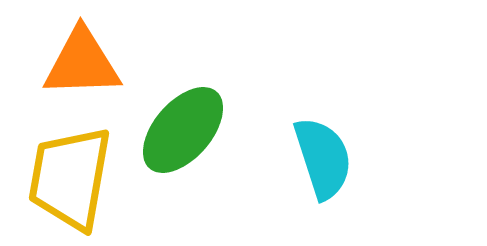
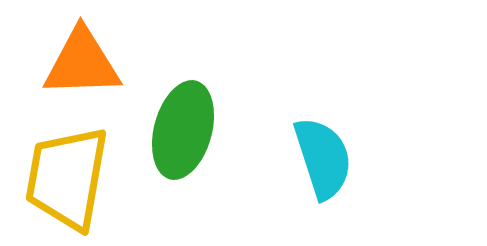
green ellipse: rotated 26 degrees counterclockwise
yellow trapezoid: moved 3 px left
